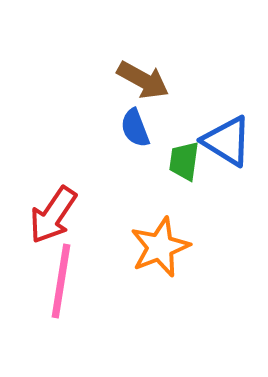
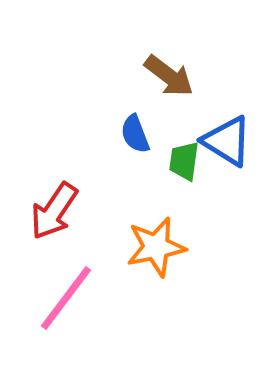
brown arrow: moved 26 px right, 4 px up; rotated 8 degrees clockwise
blue semicircle: moved 6 px down
red arrow: moved 1 px right, 4 px up
orange star: moved 4 px left; rotated 10 degrees clockwise
pink line: moved 5 px right, 17 px down; rotated 28 degrees clockwise
